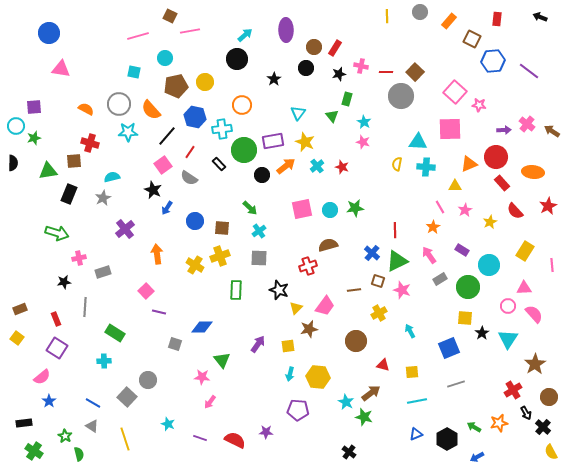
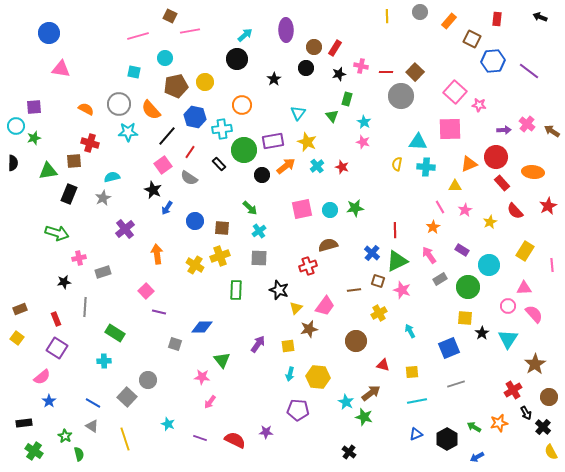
yellow star at (305, 142): moved 2 px right
